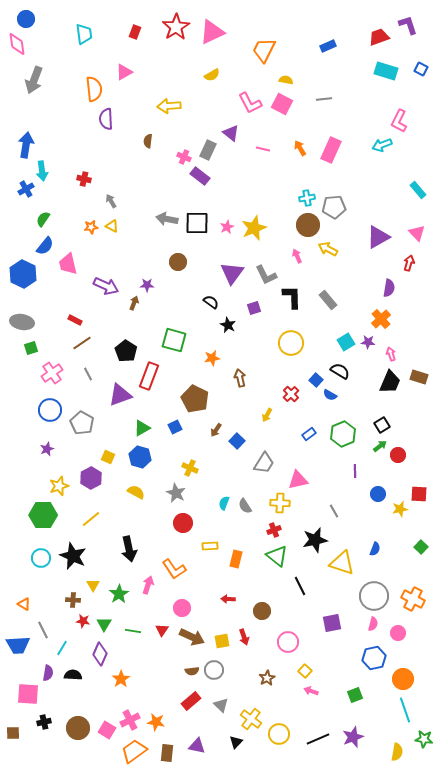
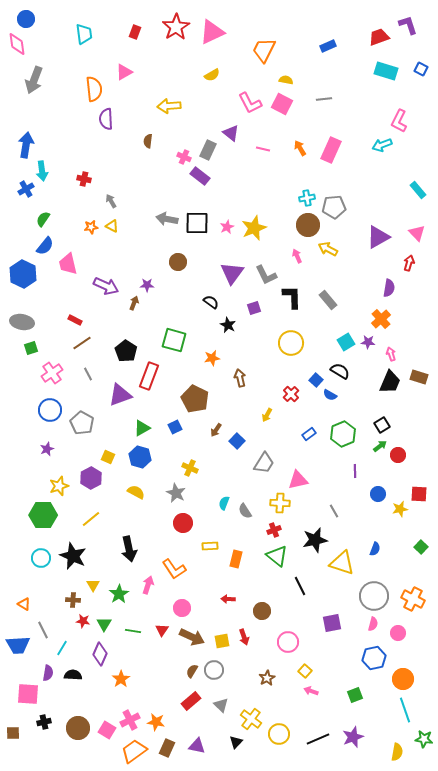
gray semicircle at (245, 506): moved 5 px down
brown semicircle at (192, 671): rotated 128 degrees clockwise
brown rectangle at (167, 753): moved 5 px up; rotated 18 degrees clockwise
